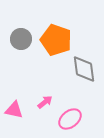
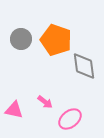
gray diamond: moved 3 px up
pink arrow: rotated 77 degrees clockwise
